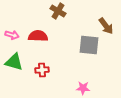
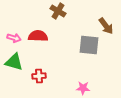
pink arrow: moved 2 px right, 3 px down
red cross: moved 3 px left, 6 px down
